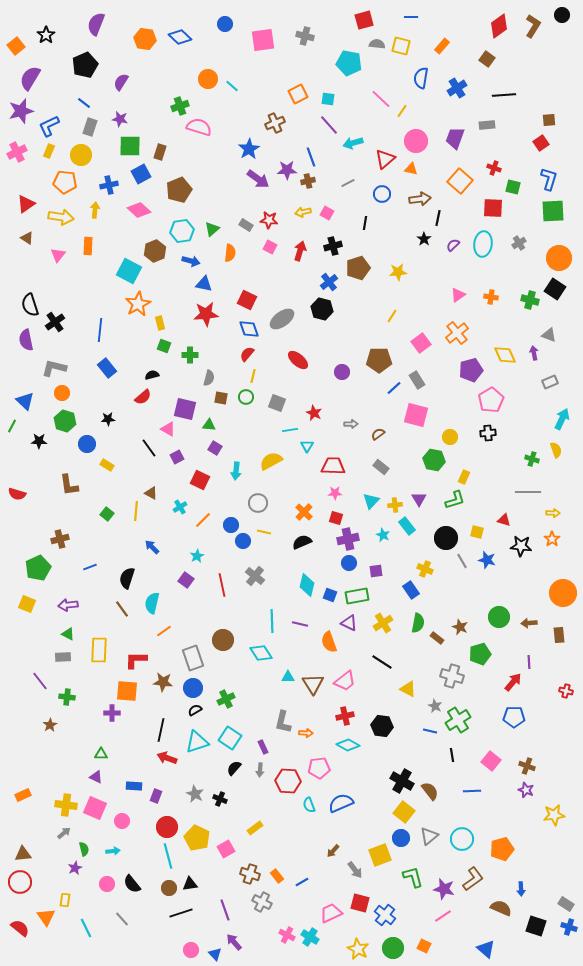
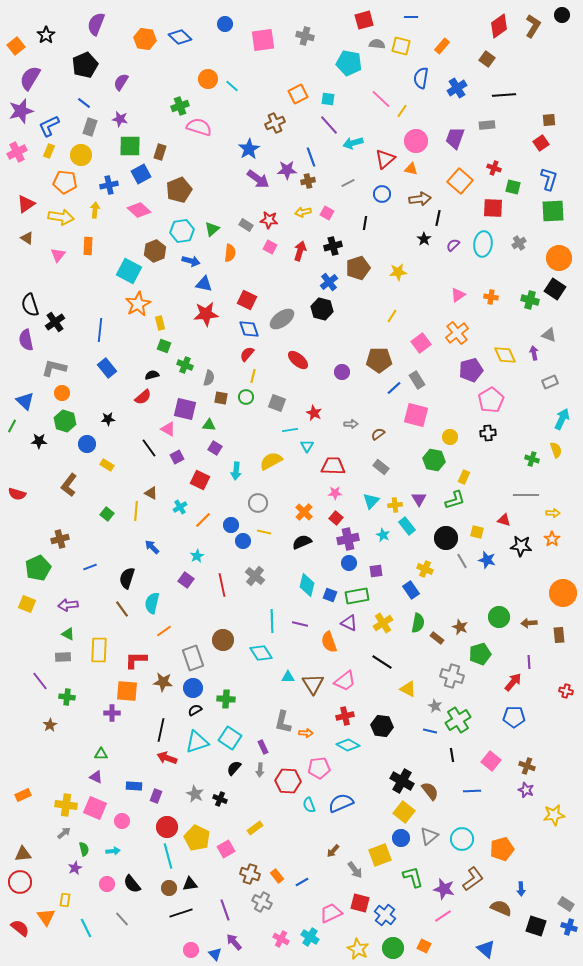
green cross at (190, 355): moved 5 px left, 10 px down; rotated 21 degrees clockwise
brown L-shape at (69, 485): rotated 45 degrees clockwise
gray line at (528, 492): moved 2 px left, 3 px down
red square at (336, 518): rotated 24 degrees clockwise
green cross at (226, 699): rotated 30 degrees clockwise
pink cross at (287, 935): moved 6 px left, 4 px down
